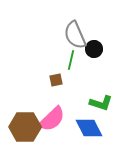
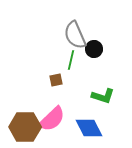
green L-shape: moved 2 px right, 7 px up
